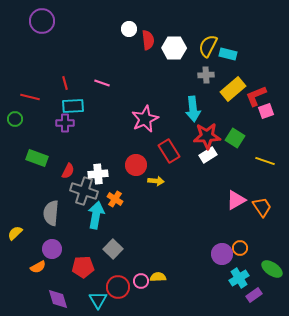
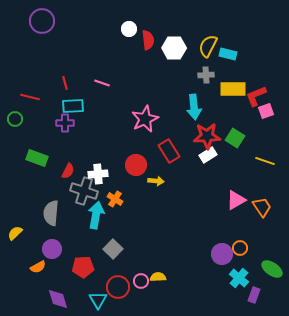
yellow rectangle at (233, 89): rotated 40 degrees clockwise
cyan arrow at (193, 109): moved 1 px right, 2 px up
cyan cross at (239, 278): rotated 18 degrees counterclockwise
purple rectangle at (254, 295): rotated 35 degrees counterclockwise
